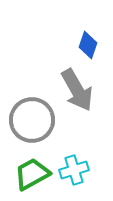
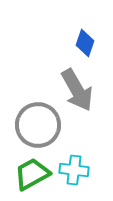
blue diamond: moved 3 px left, 2 px up
gray circle: moved 6 px right, 5 px down
cyan cross: rotated 24 degrees clockwise
